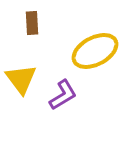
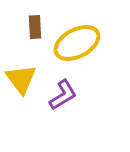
brown rectangle: moved 3 px right, 4 px down
yellow ellipse: moved 18 px left, 8 px up
